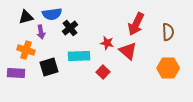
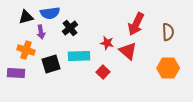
blue semicircle: moved 2 px left, 1 px up
black square: moved 2 px right, 3 px up
